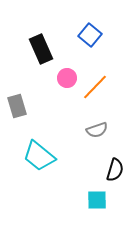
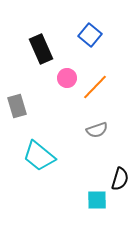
black semicircle: moved 5 px right, 9 px down
